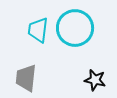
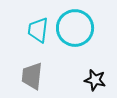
gray trapezoid: moved 6 px right, 2 px up
